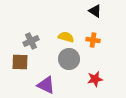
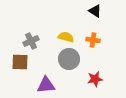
purple triangle: rotated 30 degrees counterclockwise
